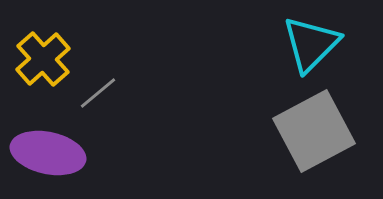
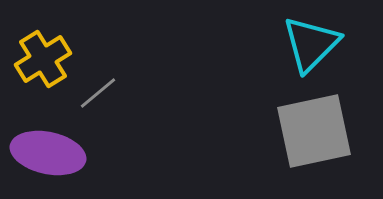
yellow cross: rotated 10 degrees clockwise
gray square: rotated 16 degrees clockwise
